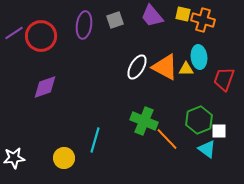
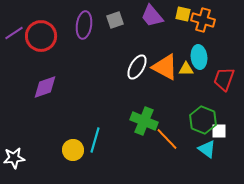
green hexagon: moved 4 px right; rotated 16 degrees counterclockwise
yellow circle: moved 9 px right, 8 px up
